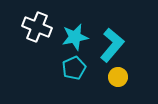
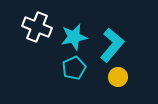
cyan star: moved 1 px left
